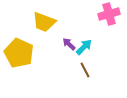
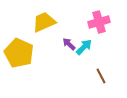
pink cross: moved 10 px left, 8 px down
yellow trapezoid: rotated 135 degrees clockwise
brown line: moved 16 px right, 6 px down
